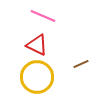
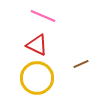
yellow circle: moved 1 px down
